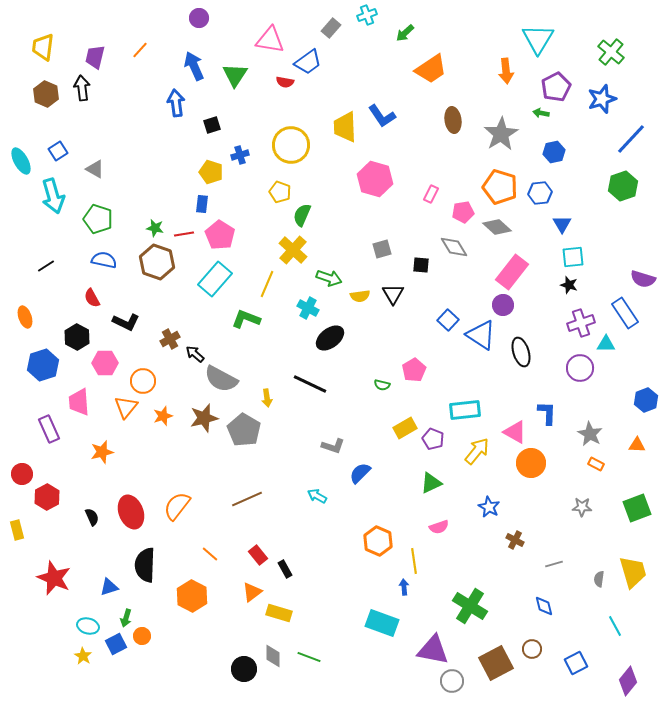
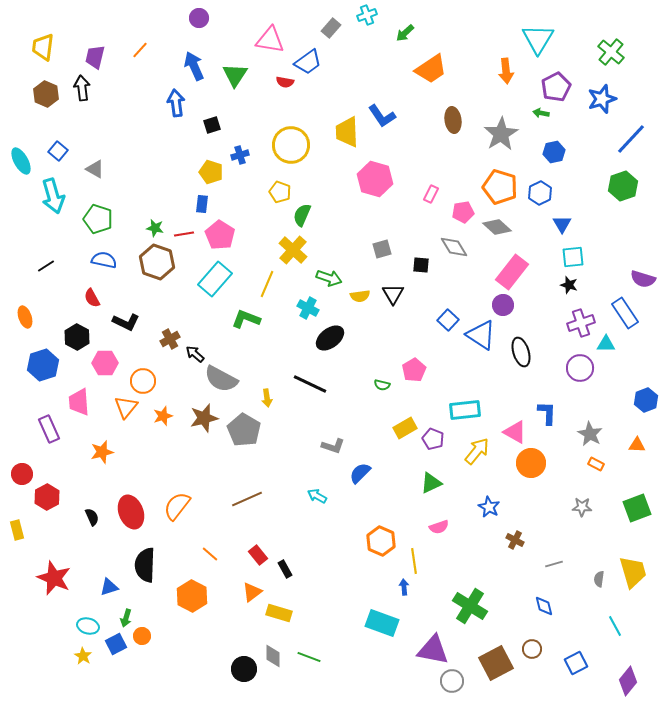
yellow trapezoid at (345, 127): moved 2 px right, 5 px down
blue square at (58, 151): rotated 18 degrees counterclockwise
blue hexagon at (540, 193): rotated 20 degrees counterclockwise
orange hexagon at (378, 541): moved 3 px right
